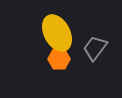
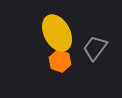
orange hexagon: moved 1 px right, 2 px down; rotated 20 degrees clockwise
